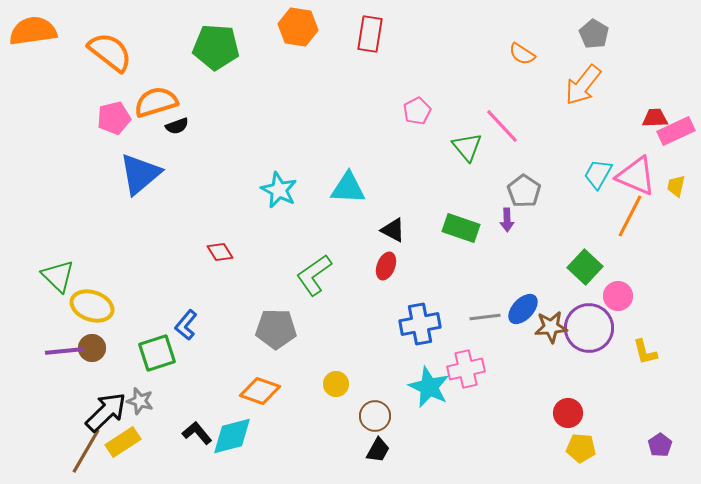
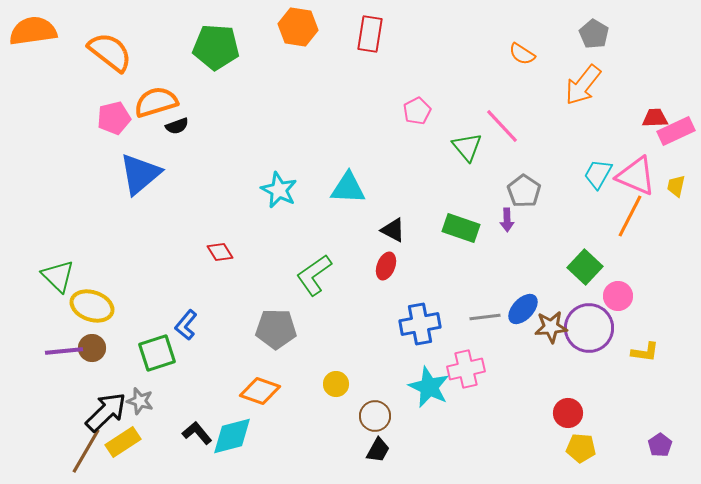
yellow L-shape at (645, 352): rotated 68 degrees counterclockwise
